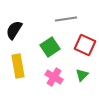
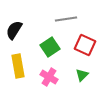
pink cross: moved 5 px left
